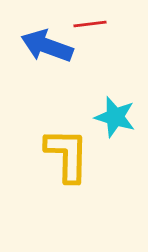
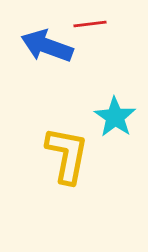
cyan star: rotated 18 degrees clockwise
yellow L-shape: rotated 10 degrees clockwise
